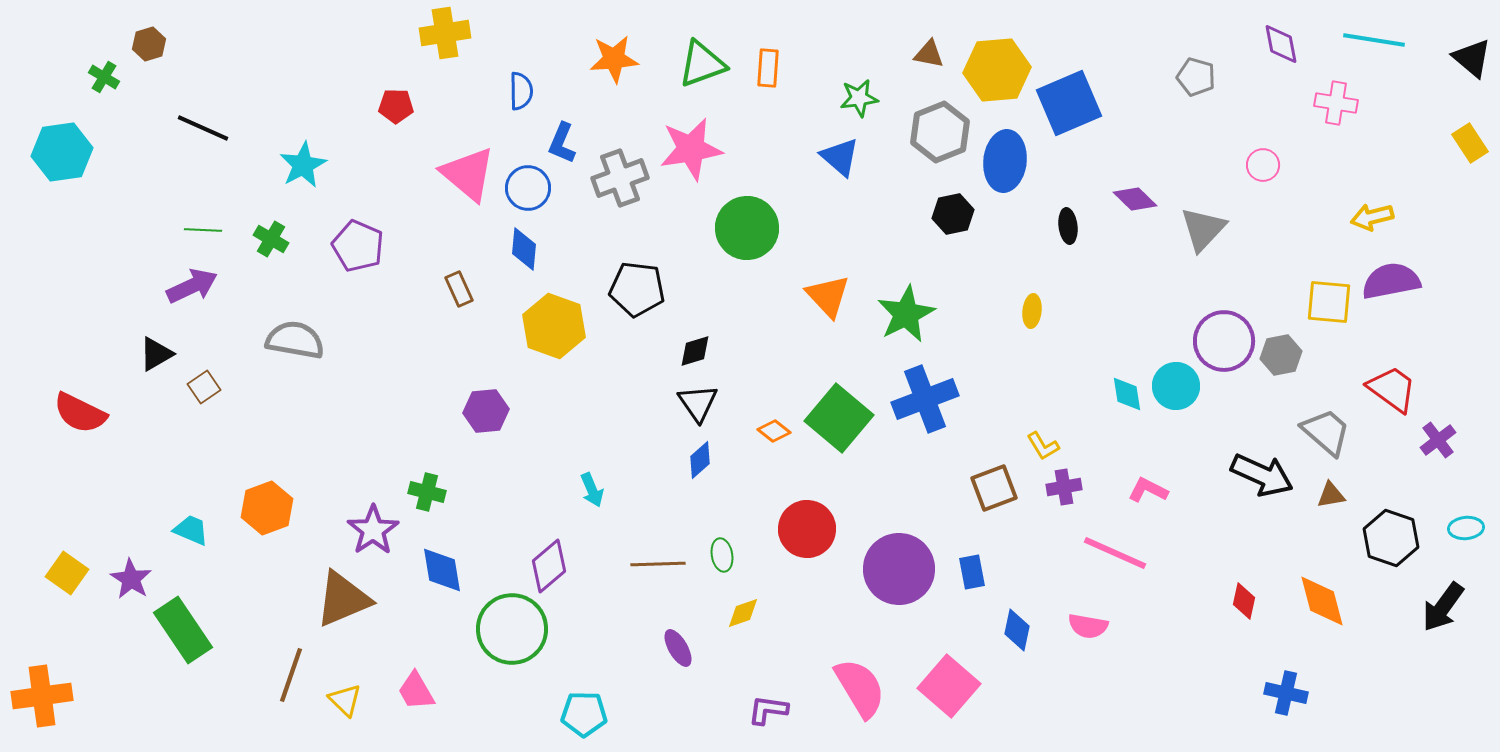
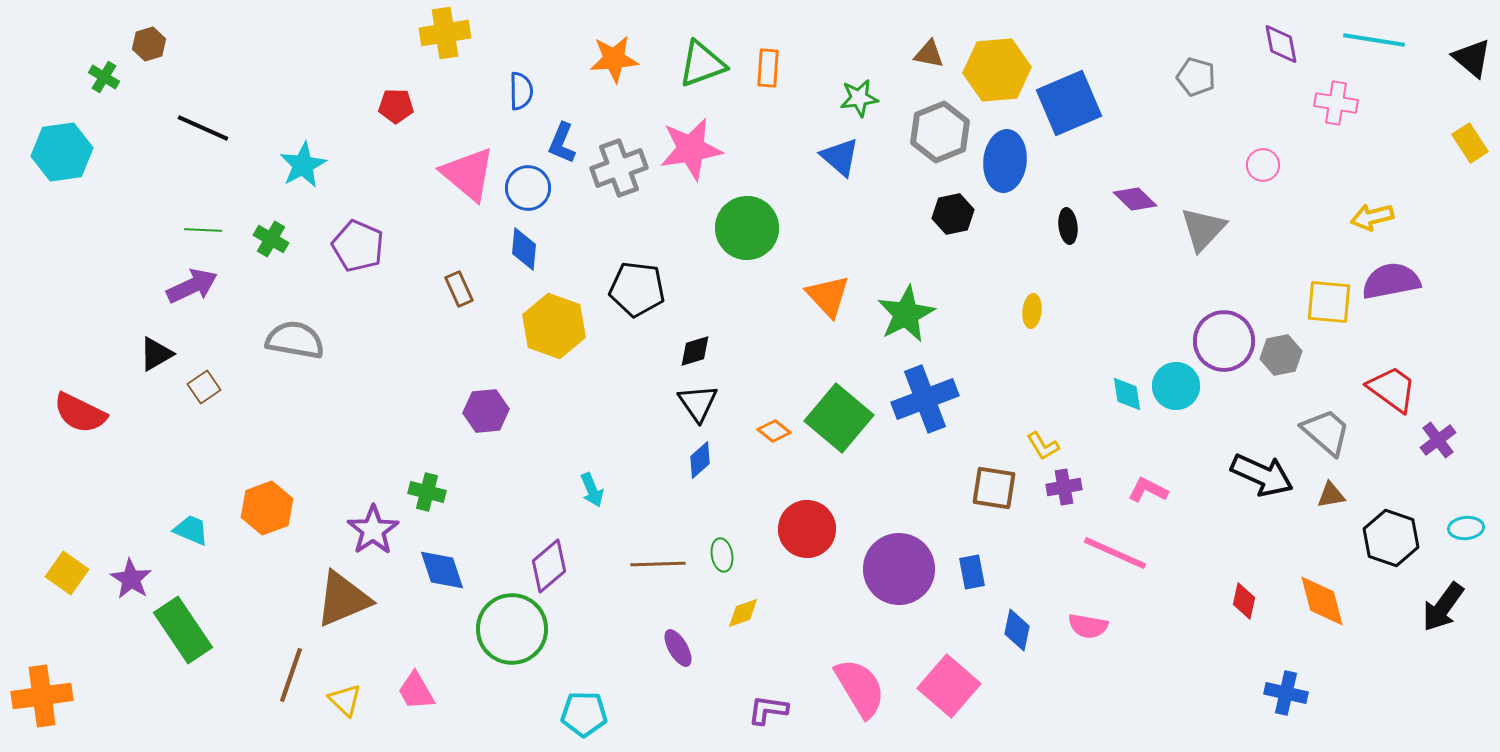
gray cross at (620, 178): moved 1 px left, 10 px up
brown square at (994, 488): rotated 30 degrees clockwise
blue diamond at (442, 570): rotated 9 degrees counterclockwise
